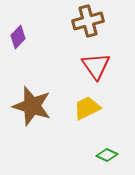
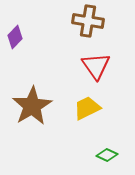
brown cross: rotated 24 degrees clockwise
purple diamond: moved 3 px left
brown star: rotated 24 degrees clockwise
